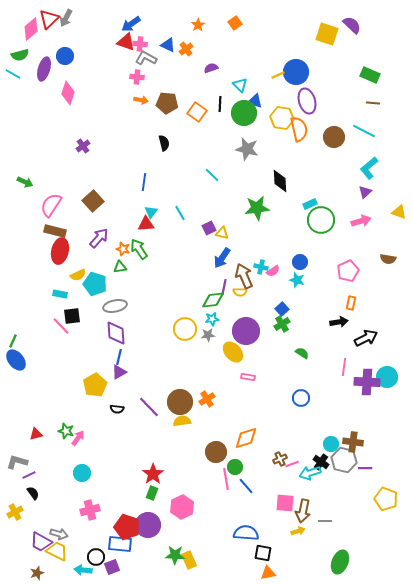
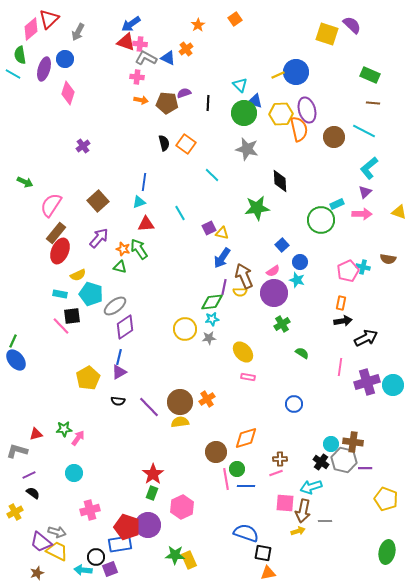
gray arrow at (66, 18): moved 12 px right, 14 px down
orange square at (235, 23): moved 4 px up
blue triangle at (168, 45): moved 13 px down
green semicircle at (20, 55): rotated 96 degrees clockwise
blue circle at (65, 56): moved 3 px down
purple semicircle at (211, 68): moved 27 px left, 25 px down
purple ellipse at (307, 101): moved 9 px down
black line at (220, 104): moved 12 px left, 1 px up
orange square at (197, 112): moved 11 px left, 32 px down
yellow hexagon at (282, 118): moved 1 px left, 4 px up; rotated 10 degrees counterclockwise
brown square at (93, 201): moved 5 px right
cyan rectangle at (310, 204): moved 27 px right
cyan triangle at (151, 212): moved 12 px left, 10 px up; rotated 32 degrees clockwise
pink arrow at (361, 221): moved 1 px right, 7 px up; rotated 18 degrees clockwise
brown rectangle at (55, 231): moved 1 px right, 2 px down; rotated 65 degrees counterclockwise
red ellipse at (60, 251): rotated 10 degrees clockwise
green triangle at (120, 267): rotated 24 degrees clockwise
cyan cross at (261, 267): moved 102 px right
cyan pentagon at (95, 284): moved 4 px left, 10 px down
green diamond at (213, 300): moved 1 px left, 2 px down
orange rectangle at (351, 303): moved 10 px left
gray ellipse at (115, 306): rotated 25 degrees counterclockwise
blue square at (282, 309): moved 64 px up
black arrow at (339, 322): moved 4 px right, 1 px up
purple circle at (246, 331): moved 28 px right, 38 px up
purple diamond at (116, 333): moved 9 px right, 6 px up; rotated 60 degrees clockwise
gray star at (208, 335): moved 1 px right, 3 px down
yellow ellipse at (233, 352): moved 10 px right
pink line at (344, 367): moved 4 px left
cyan circle at (387, 377): moved 6 px right, 8 px down
purple cross at (367, 382): rotated 20 degrees counterclockwise
yellow pentagon at (95, 385): moved 7 px left, 7 px up
blue circle at (301, 398): moved 7 px left, 6 px down
black semicircle at (117, 409): moved 1 px right, 8 px up
yellow semicircle at (182, 421): moved 2 px left, 1 px down
green star at (66, 431): moved 2 px left, 2 px up; rotated 21 degrees counterclockwise
brown cross at (280, 459): rotated 24 degrees clockwise
gray L-shape at (17, 462): moved 11 px up
pink line at (292, 464): moved 16 px left, 9 px down
green circle at (235, 467): moved 2 px right, 2 px down
cyan circle at (82, 473): moved 8 px left
cyan arrow at (310, 473): moved 1 px right, 14 px down
blue line at (246, 486): rotated 48 degrees counterclockwise
black semicircle at (33, 493): rotated 16 degrees counterclockwise
blue semicircle at (246, 533): rotated 15 degrees clockwise
gray arrow at (59, 534): moved 2 px left, 2 px up
purple trapezoid at (41, 542): rotated 10 degrees clockwise
blue rectangle at (120, 544): rotated 15 degrees counterclockwise
green ellipse at (340, 562): moved 47 px right, 10 px up; rotated 10 degrees counterclockwise
purple square at (112, 567): moved 2 px left, 2 px down
